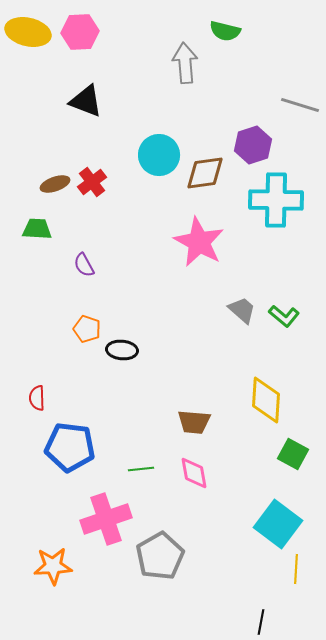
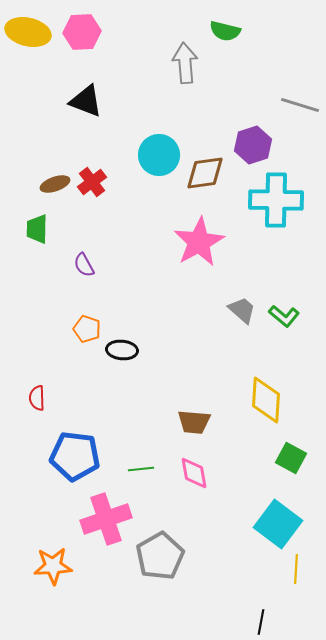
pink hexagon: moved 2 px right
green trapezoid: rotated 92 degrees counterclockwise
pink star: rotated 15 degrees clockwise
blue pentagon: moved 5 px right, 9 px down
green square: moved 2 px left, 4 px down
